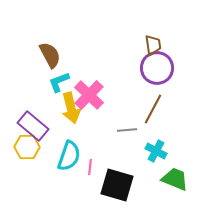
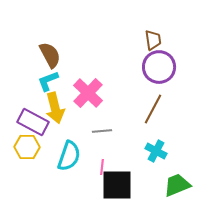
brown trapezoid: moved 5 px up
purple circle: moved 2 px right, 1 px up
cyan L-shape: moved 11 px left, 1 px up
pink cross: moved 1 px left, 2 px up
yellow arrow: moved 16 px left
purple rectangle: moved 4 px up; rotated 12 degrees counterclockwise
gray line: moved 25 px left, 1 px down
pink line: moved 12 px right
green trapezoid: moved 2 px right, 6 px down; rotated 44 degrees counterclockwise
black square: rotated 16 degrees counterclockwise
